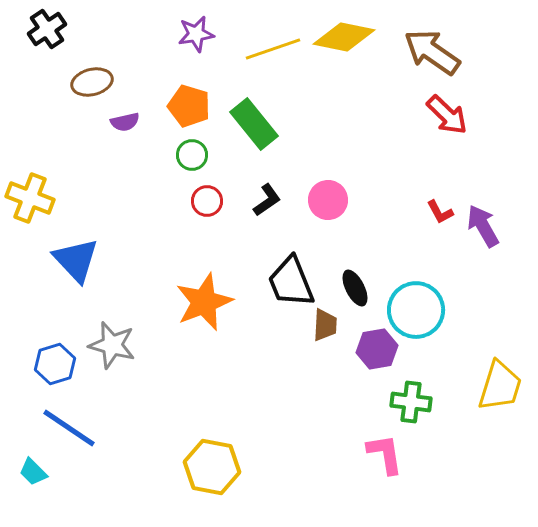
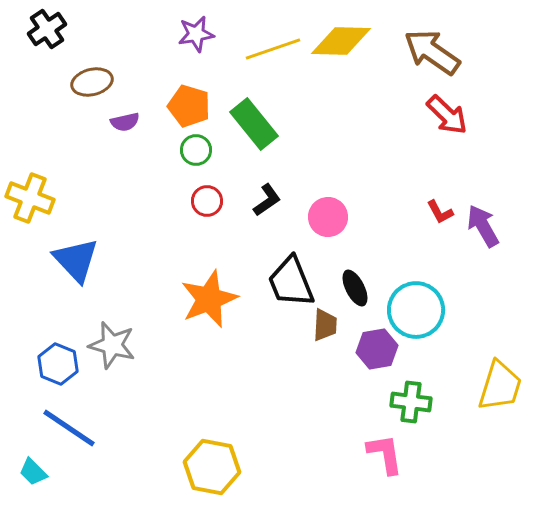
yellow diamond: moved 3 px left, 4 px down; rotated 10 degrees counterclockwise
green circle: moved 4 px right, 5 px up
pink circle: moved 17 px down
orange star: moved 5 px right, 3 px up
blue hexagon: moved 3 px right; rotated 21 degrees counterclockwise
